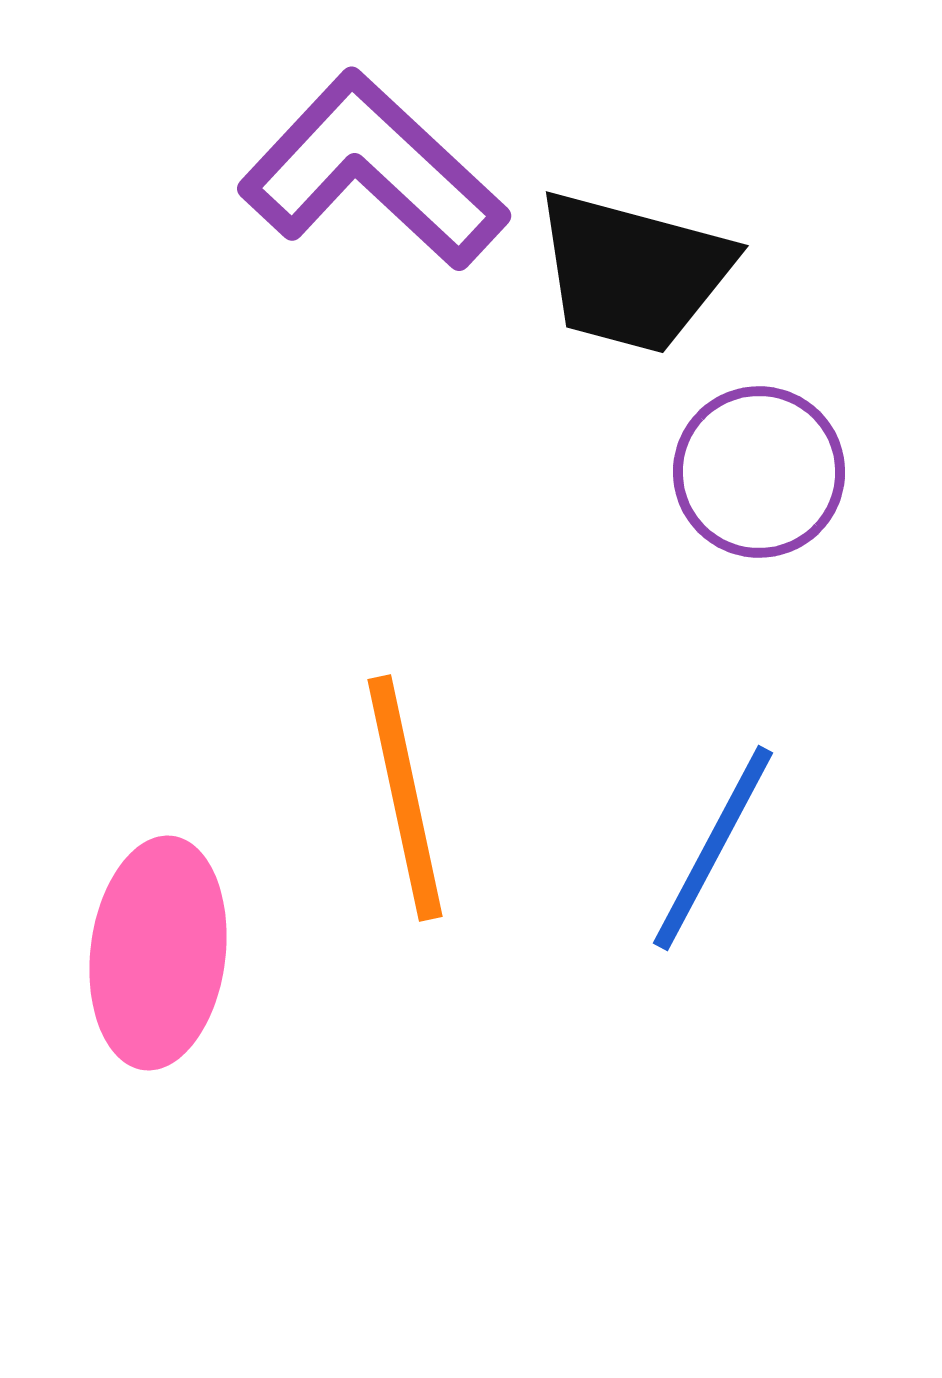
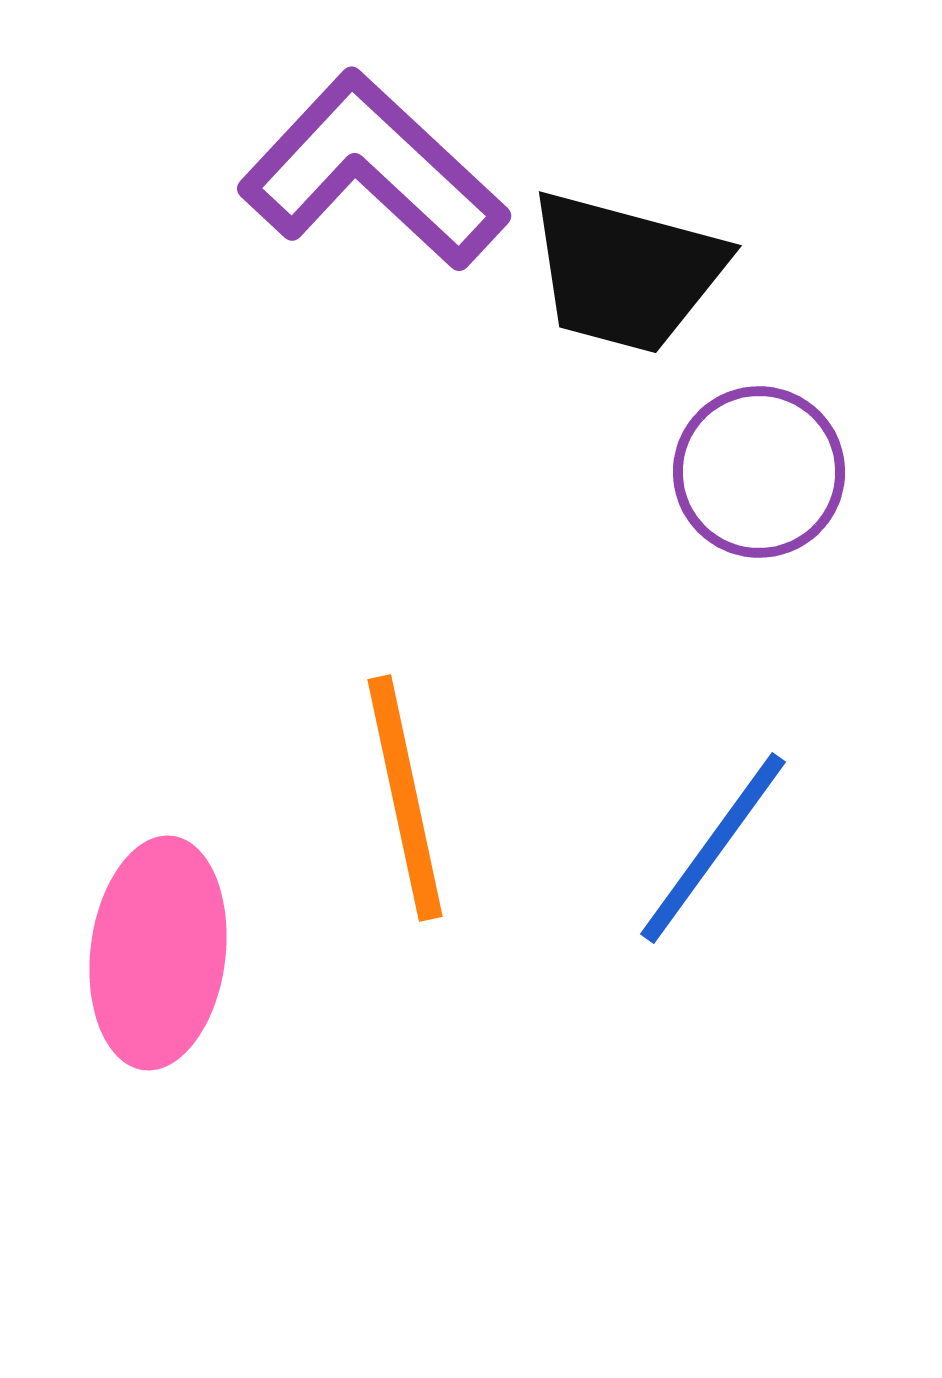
black trapezoid: moved 7 px left
blue line: rotated 8 degrees clockwise
